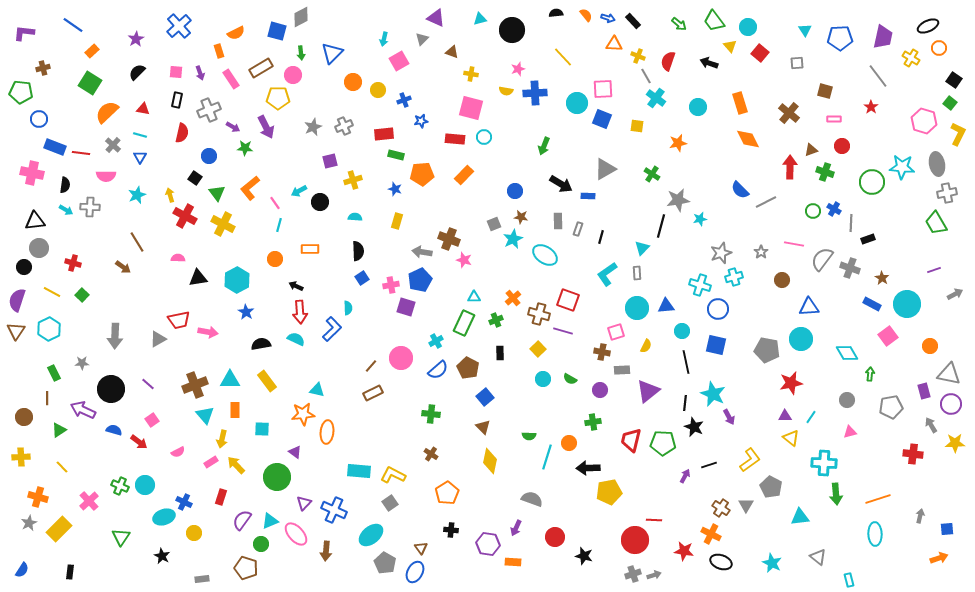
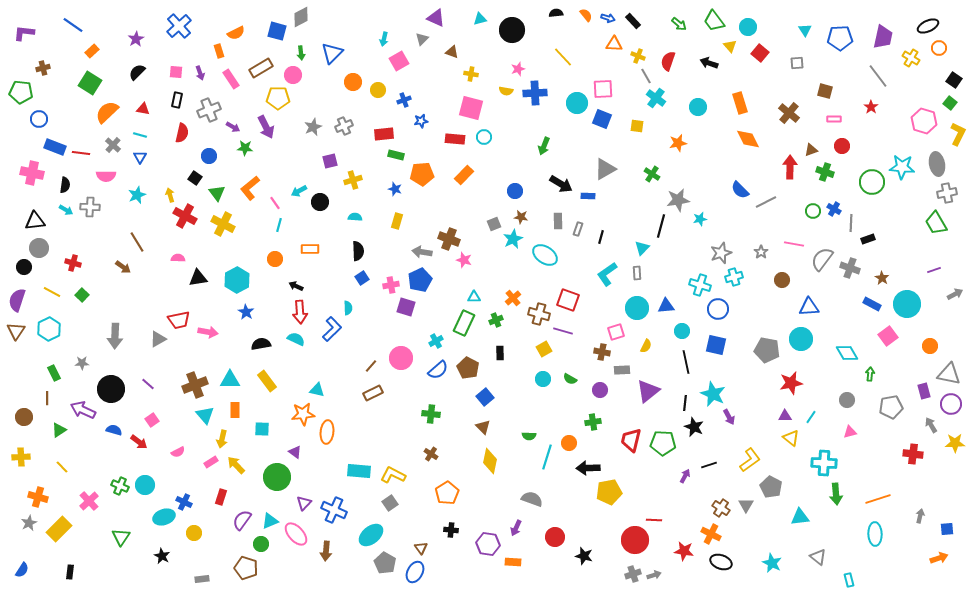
yellow square at (538, 349): moved 6 px right; rotated 14 degrees clockwise
